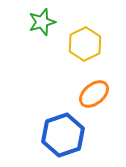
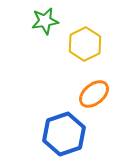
green star: moved 3 px right, 1 px up; rotated 8 degrees clockwise
blue hexagon: moved 1 px right, 1 px up
